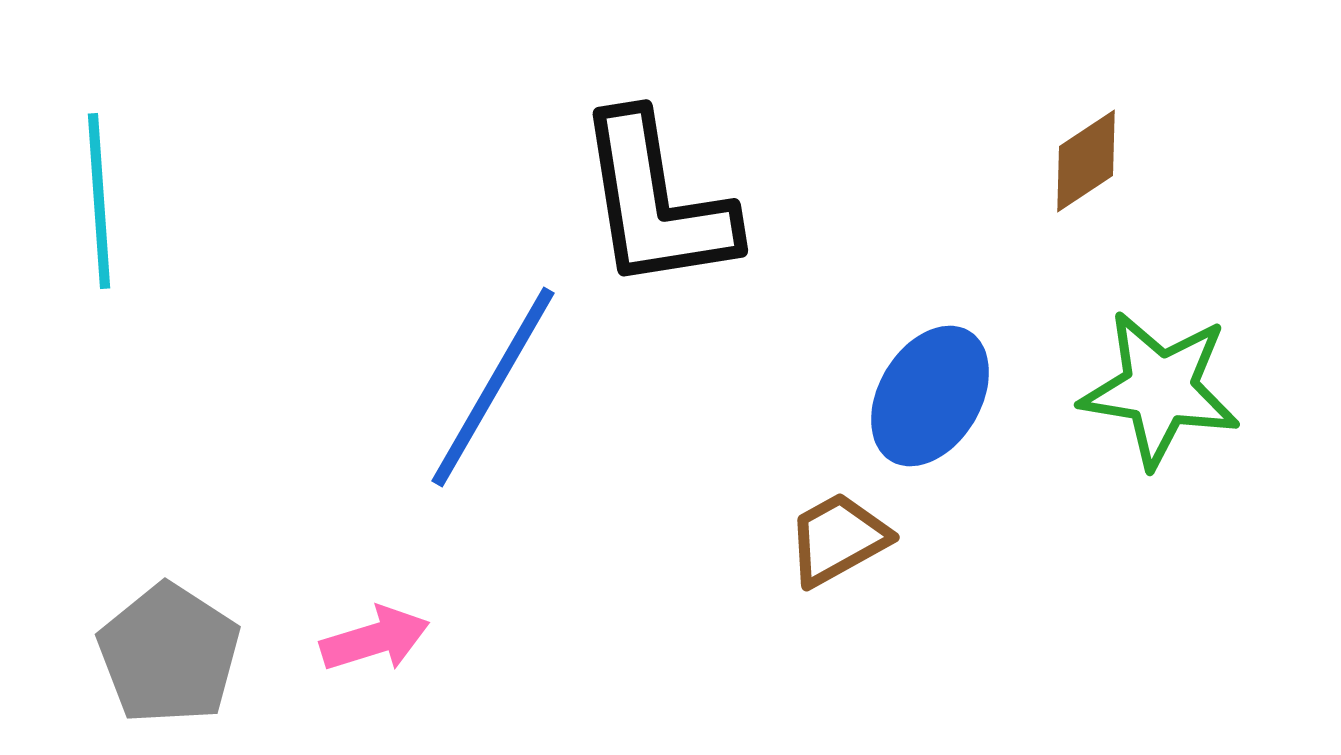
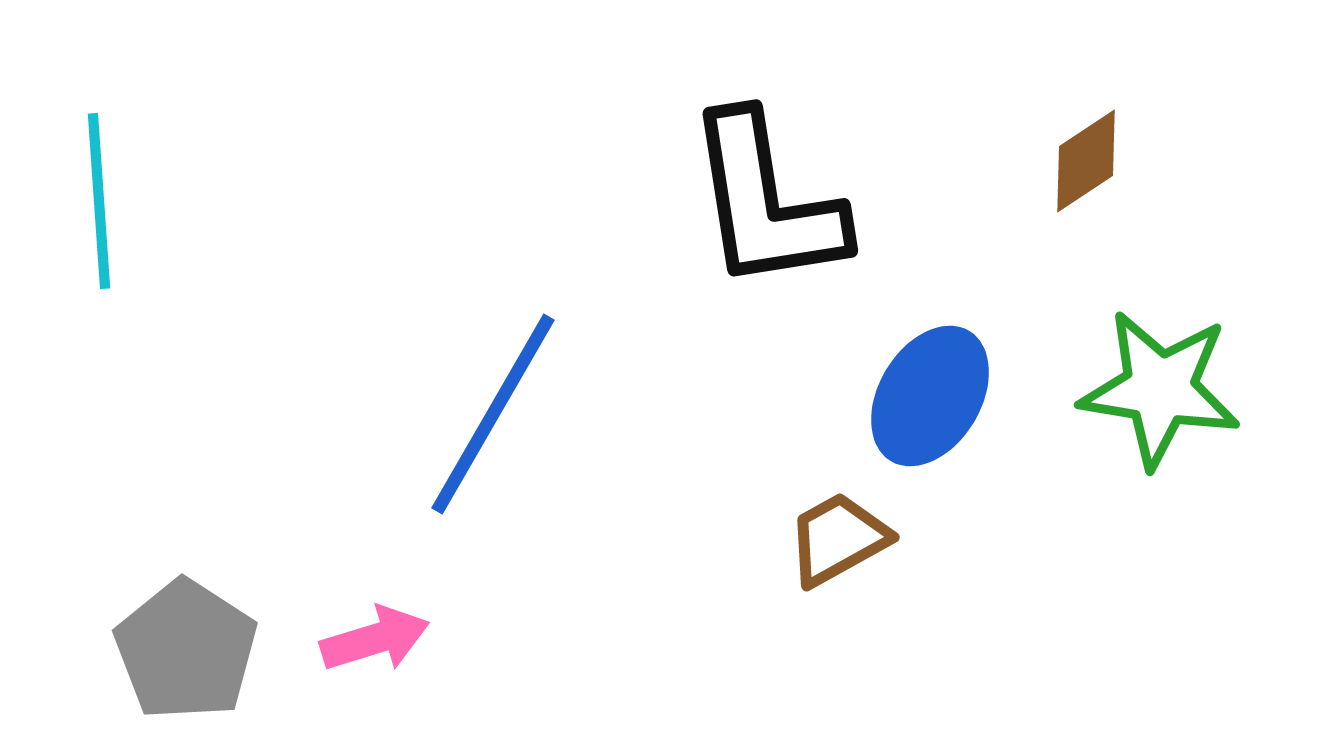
black L-shape: moved 110 px right
blue line: moved 27 px down
gray pentagon: moved 17 px right, 4 px up
